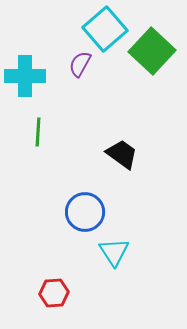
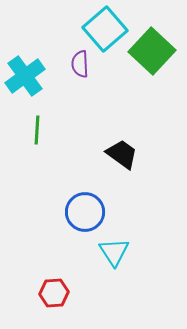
purple semicircle: rotated 32 degrees counterclockwise
cyan cross: rotated 36 degrees counterclockwise
green line: moved 1 px left, 2 px up
